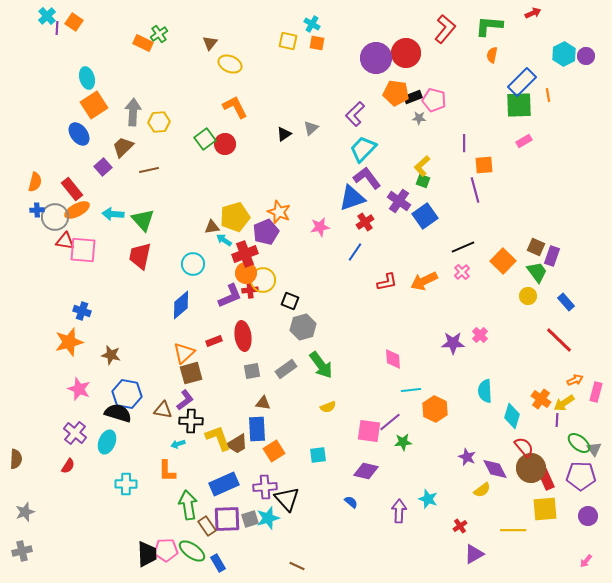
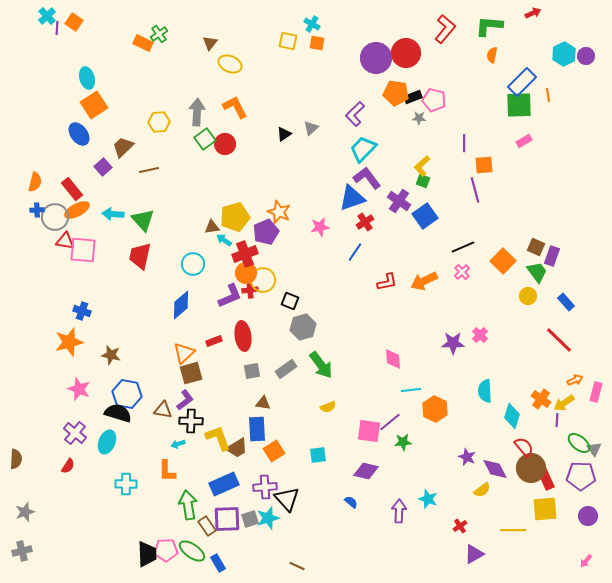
gray arrow at (133, 112): moved 64 px right
brown trapezoid at (237, 444): moved 4 px down
